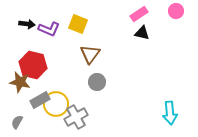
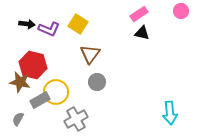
pink circle: moved 5 px right
yellow square: rotated 12 degrees clockwise
yellow circle: moved 12 px up
gray cross: moved 2 px down
gray semicircle: moved 1 px right, 3 px up
